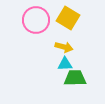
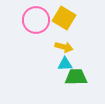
yellow square: moved 4 px left
green trapezoid: moved 1 px right, 1 px up
